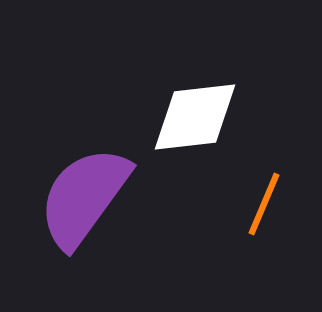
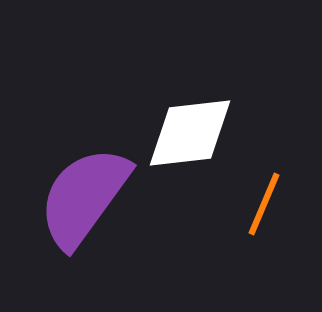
white diamond: moved 5 px left, 16 px down
